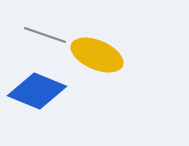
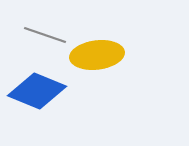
yellow ellipse: rotated 30 degrees counterclockwise
